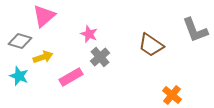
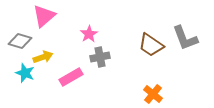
gray L-shape: moved 10 px left, 8 px down
pink star: rotated 18 degrees clockwise
gray cross: rotated 30 degrees clockwise
cyan star: moved 6 px right, 3 px up
orange cross: moved 19 px left, 1 px up
